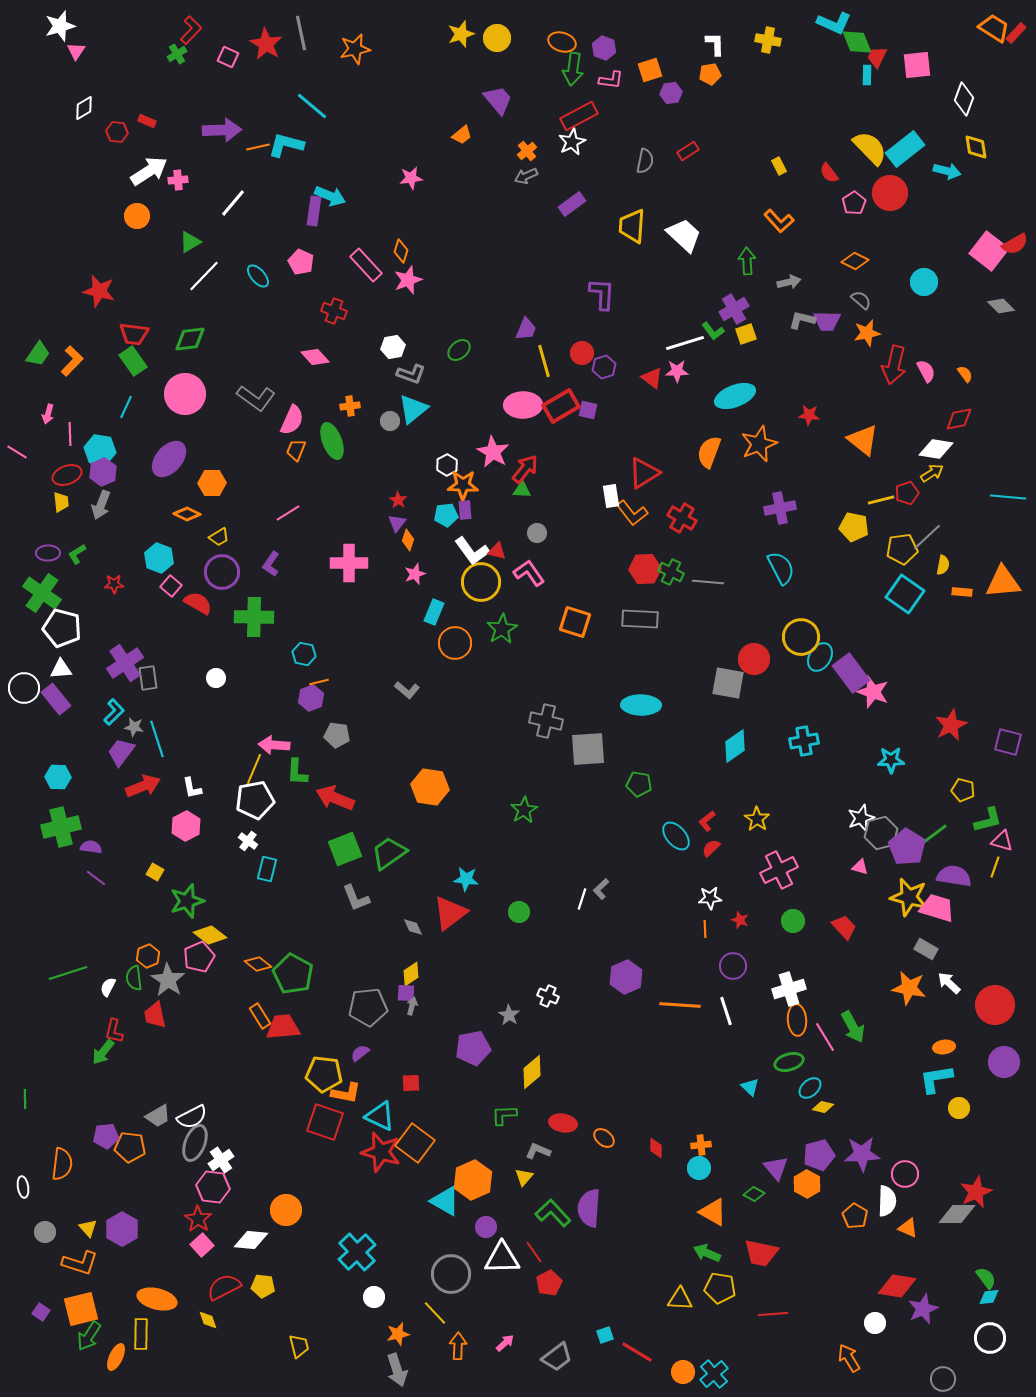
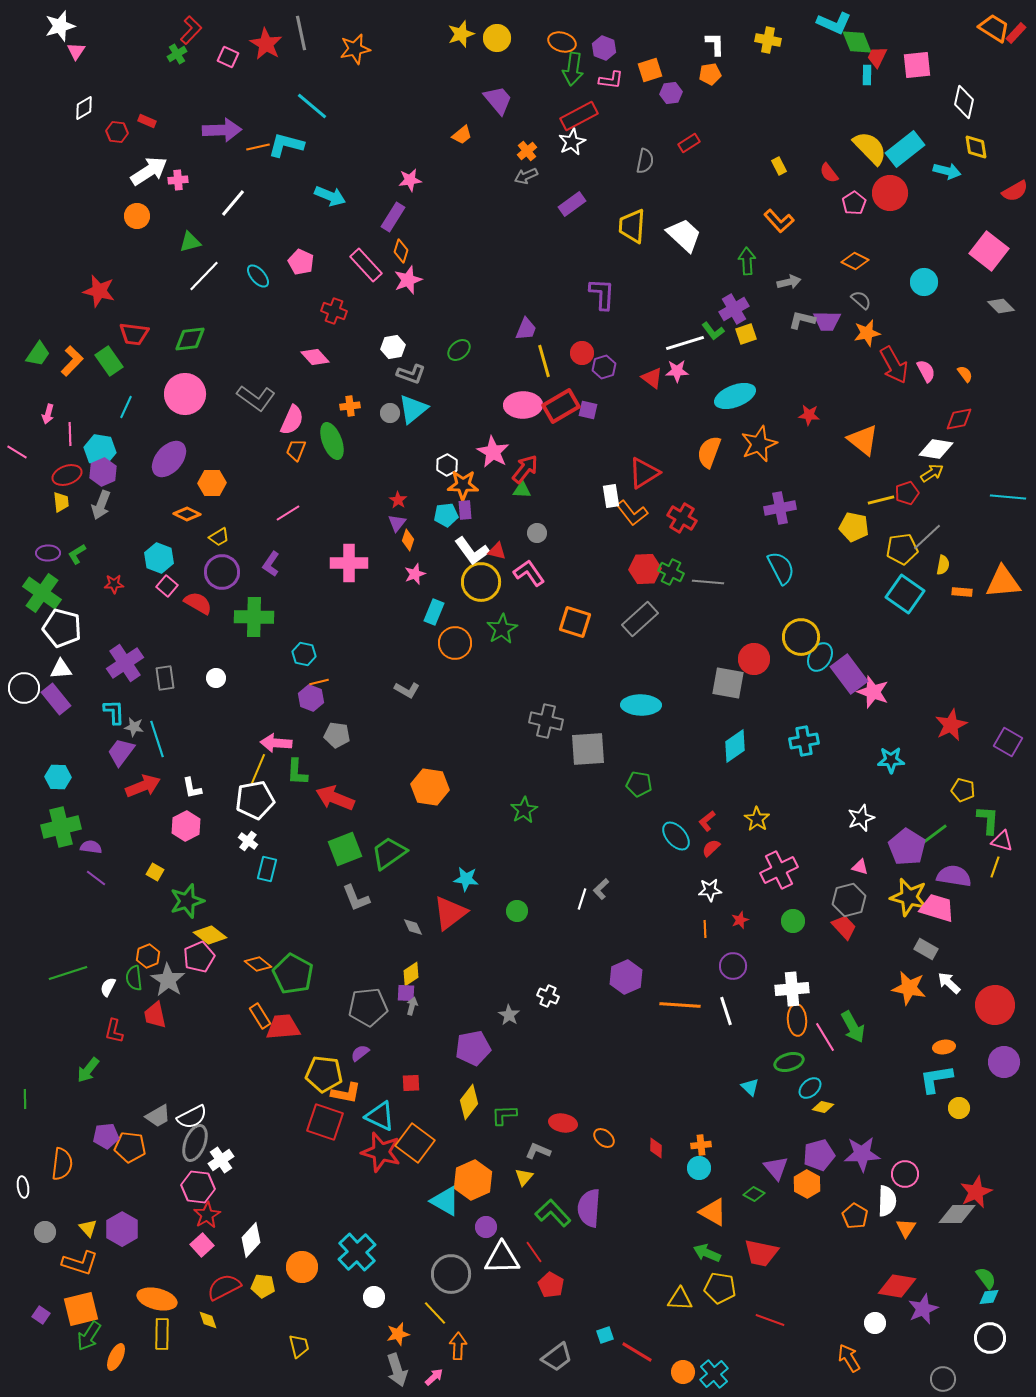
white diamond at (964, 99): moved 3 px down; rotated 8 degrees counterclockwise
red rectangle at (688, 151): moved 1 px right, 8 px up
pink star at (411, 178): moved 1 px left, 2 px down
purple rectangle at (314, 211): moved 79 px right, 6 px down; rotated 24 degrees clockwise
green triangle at (190, 242): rotated 15 degrees clockwise
red semicircle at (1015, 244): moved 53 px up
green rectangle at (133, 361): moved 24 px left
red arrow at (894, 365): rotated 42 degrees counterclockwise
gray circle at (390, 421): moved 8 px up
pink square at (171, 586): moved 4 px left
gray rectangle at (640, 619): rotated 45 degrees counterclockwise
purple rectangle at (851, 673): moved 2 px left, 1 px down
gray rectangle at (148, 678): moved 17 px right
gray L-shape at (407, 690): rotated 10 degrees counterclockwise
purple hexagon at (311, 698): rotated 20 degrees counterclockwise
cyan L-shape at (114, 712): rotated 48 degrees counterclockwise
purple square at (1008, 742): rotated 16 degrees clockwise
pink arrow at (274, 745): moved 2 px right, 2 px up
yellow line at (254, 769): moved 4 px right
green L-shape at (988, 820): rotated 72 degrees counterclockwise
gray hexagon at (881, 833): moved 32 px left, 67 px down
white star at (710, 898): moved 8 px up
green circle at (519, 912): moved 2 px left, 1 px up
red star at (740, 920): rotated 30 degrees clockwise
white cross at (789, 989): moved 3 px right; rotated 12 degrees clockwise
green arrow at (103, 1052): moved 15 px left, 18 px down
yellow diamond at (532, 1072): moved 63 px left, 30 px down; rotated 12 degrees counterclockwise
pink hexagon at (213, 1187): moved 15 px left
orange circle at (286, 1210): moved 16 px right, 57 px down
red star at (198, 1219): moved 9 px right, 4 px up; rotated 8 degrees clockwise
orange triangle at (908, 1228): moved 2 px left; rotated 40 degrees clockwise
white diamond at (251, 1240): rotated 52 degrees counterclockwise
red pentagon at (549, 1283): moved 2 px right, 2 px down; rotated 15 degrees counterclockwise
purple square at (41, 1312): moved 3 px down
red line at (773, 1314): moved 3 px left, 6 px down; rotated 24 degrees clockwise
yellow rectangle at (141, 1334): moved 21 px right
pink arrow at (505, 1343): moved 71 px left, 34 px down
